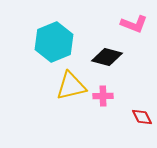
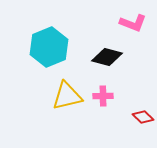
pink L-shape: moved 1 px left, 1 px up
cyan hexagon: moved 5 px left, 5 px down
yellow triangle: moved 4 px left, 10 px down
red diamond: moved 1 px right; rotated 20 degrees counterclockwise
